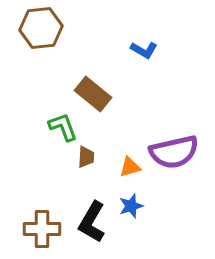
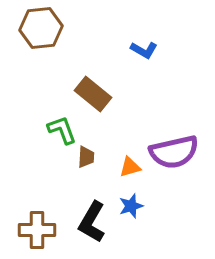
green L-shape: moved 1 px left, 3 px down
brown cross: moved 5 px left, 1 px down
